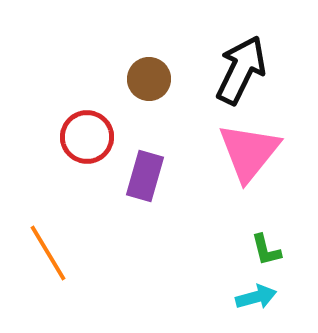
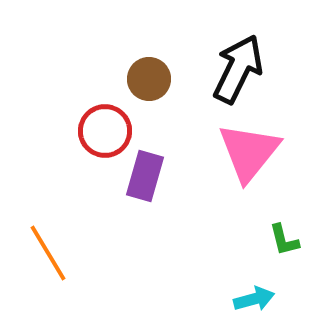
black arrow: moved 3 px left, 1 px up
red circle: moved 18 px right, 6 px up
green L-shape: moved 18 px right, 10 px up
cyan arrow: moved 2 px left, 2 px down
